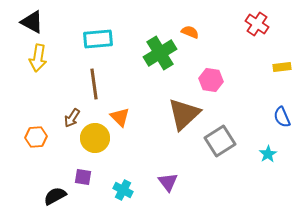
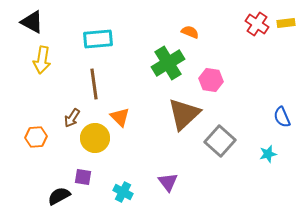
green cross: moved 8 px right, 10 px down
yellow arrow: moved 4 px right, 2 px down
yellow rectangle: moved 4 px right, 44 px up
gray square: rotated 16 degrees counterclockwise
cyan star: rotated 18 degrees clockwise
cyan cross: moved 2 px down
black semicircle: moved 4 px right
